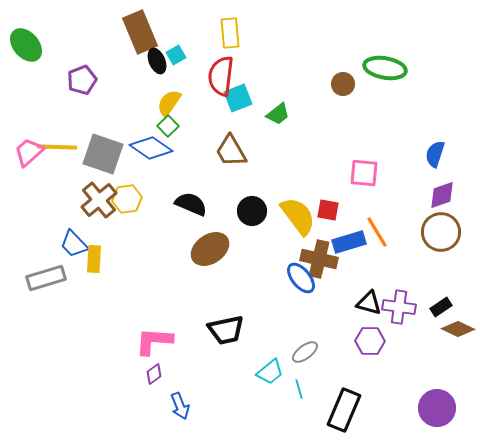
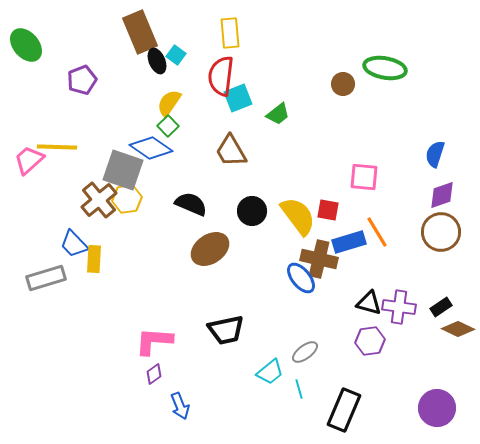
cyan square at (176, 55): rotated 24 degrees counterclockwise
pink trapezoid at (29, 152): moved 8 px down
gray square at (103, 154): moved 20 px right, 16 px down
pink square at (364, 173): moved 4 px down
purple hexagon at (370, 341): rotated 8 degrees counterclockwise
